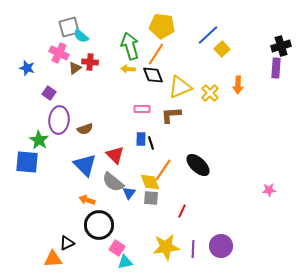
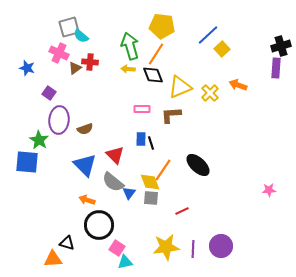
orange arrow at (238, 85): rotated 108 degrees clockwise
red line at (182, 211): rotated 40 degrees clockwise
black triangle at (67, 243): rotated 42 degrees clockwise
